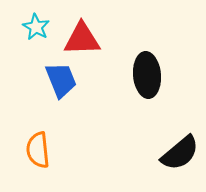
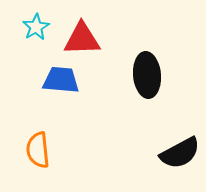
cyan star: rotated 12 degrees clockwise
blue trapezoid: rotated 63 degrees counterclockwise
black semicircle: rotated 12 degrees clockwise
